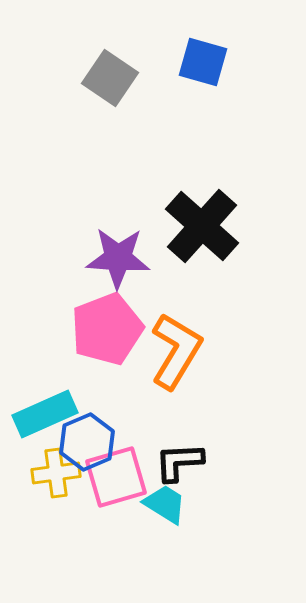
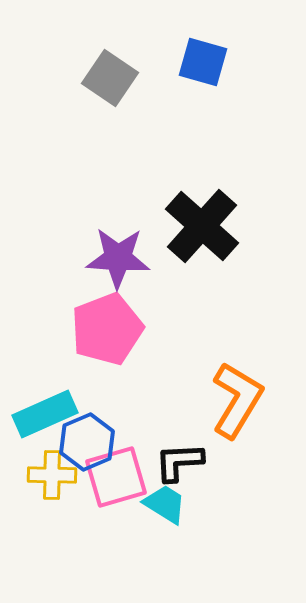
orange L-shape: moved 61 px right, 49 px down
yellow cross: moved 4 px left, 2 px down; rotated 9 degrees clockwise
